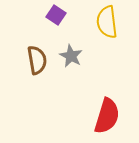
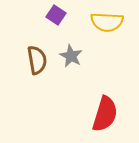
yellow semicircle: rotated 80 degrees counterclockwise
red semicircle: moved 2 px left, 2 px up
